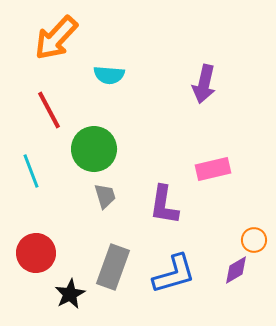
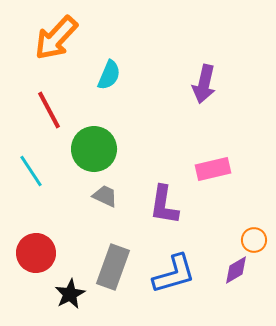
cyan semicircle: rotated 72 degrees counterclockwise
cyan line: rotated 12 degrees counterclockwise
gray trapezoid: rotated 48 degrees counterclockwise
